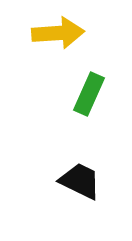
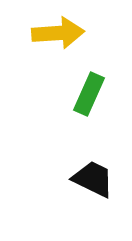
black trapezoid: moved 13 px right, 2 px up
